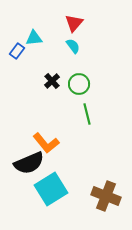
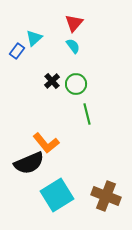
cyan triangle: rotated 36 degrees counterclockwise
green circle: moved 3 px left
cyan square: moved 6 px right, 6 px down
